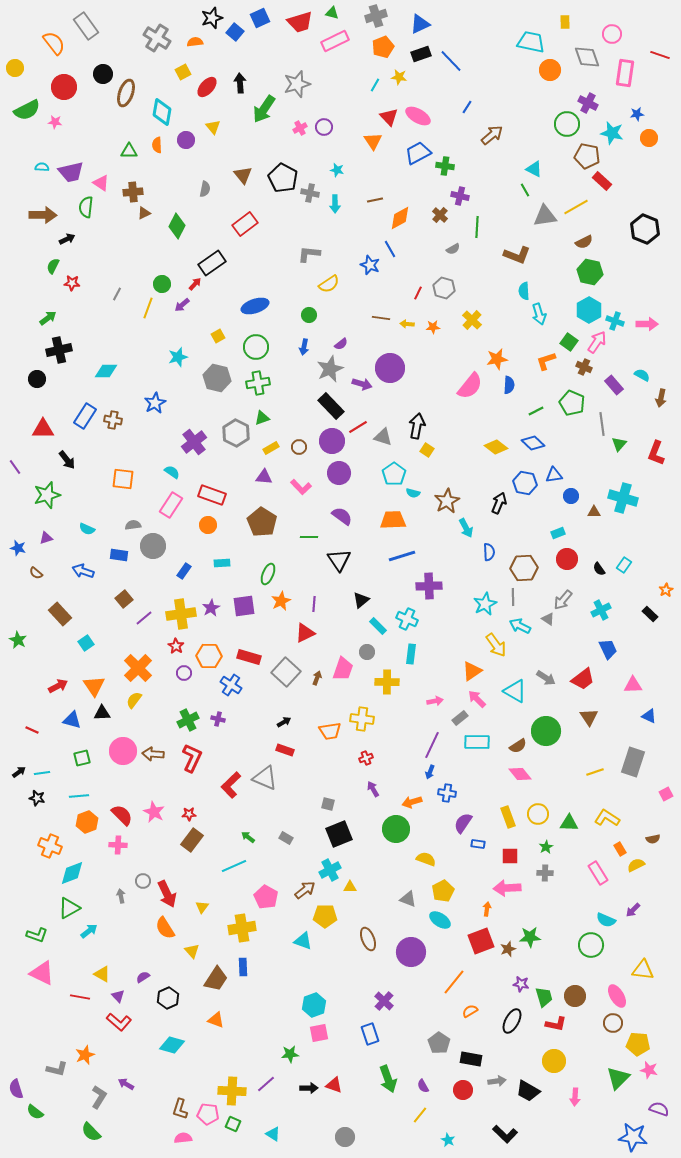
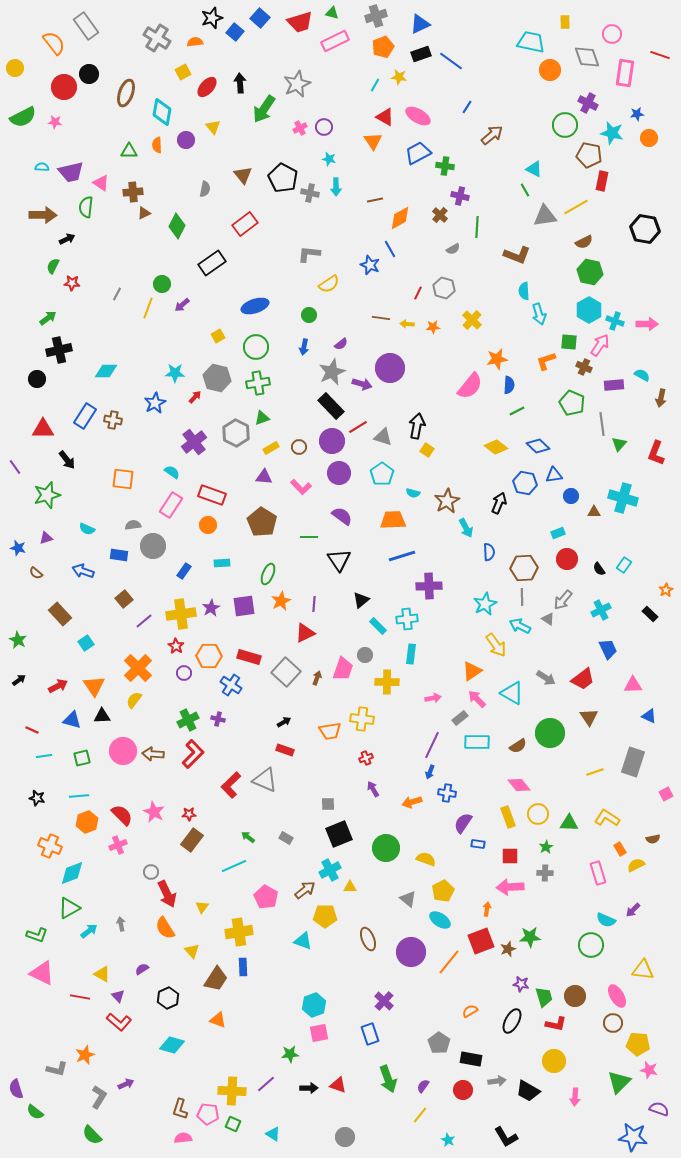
blue square at (260, 18): rotated 24 degrees counterclockwise
blue line at (451, 61): rotated 10 degrees counterclockwise
black circle at (103, 74): moved 14 px left
gray star at (297, 84): rotated 8 degrees counterclockwise
green semicircle at (27, 110): moved 4 px left, 7 px down
red triangle at (389, 117): moved 4 px left; rotated 18 degrees counterclockwise
green circle at (567, 124): moved 2 px left, 1 px down
brown pentagon at (587, 156): moved 2 px right, 1 px up
cyan star at (337, 170): moved 8 px left, 11 px up
red rectangle at (602, 181): rotated 60 degrees clockwise
cyan arrow at (335, 204): moved 1 px right, 17 px up
black hexagon at (645, 229): rotated 12 degrees counterclockwise
red arrow at (195, 284): moved 113 px down
green square at (569, 342): rotated 30 degrees counterclockwise
pink arrow at (597, 342): moved 3 px right, 3 px down
cyan star at (178, 357): moved 3 px left, 16 px down; rotated 18 degrees clockwise
gray star at (330, 369): moved 2 px right, 3 px down
purple rectangle at (614, 385): rotated 54 degrees counterclockwise
green line at (536, 411): moved 19 px left
blue diamond at (533, 443): moved 5 px right, 3 px down
cyan pentagon at (394, 474): moved 12 px left
gray line at (513, 597): moved 9 px right
purple line at (144, 618): moved 3 px down
cyan cross at (407, 619): rotated 30 degrees counterclockwise
gray circle at (367, 652): moved 2 px left, 3 px down
cyan triangle at (515, 691): moved 3 px left, 2 px down
pink arrow at (435, 701): moved 2 px left, 3 px up
black triangle at (102, 713): moved 3 px down
green circle at (546, 731): moved 4 px right, 2 px down
red L-shape at (192, 758): moved 1 px right, 4 px up; rotated 20 degrees clockwise
black arrow at (19, 772): moved 92 px up
cyan line at (42, 773): moved 2 px right, 17 px up
pink diamond at (520, 774): moved 1 px left, 11 px down
gray triangle at (265, 778): moved 2 px down
gray square at (328, 804): rotated 16 degrees counterclockwise
green circle at (396, 829): moved 10 px left, 19 px down
pink cross at (118, 845): rotated 24 degrees counterclockwise
pink rectangle at (598, 873): rotated 15 degrees clockwise
gray circle at (143, 881): moved 8 px right, 9 px up
pink arrow at (507, 888): moved 3 px right, 1 px up
gray arrow at (121, 896): moved 28 px down
gray triangle at (408, 899): rotated 18 degrees clockwise
yellow cross at (242, 928): moved 3 px left, 4 px down
purple semicircle at (143, 977): moved 1 px left, 8 px up
orange line at (454, 982): moved 5 px left, 20 px up
orange triangle at (216, 1020): moved 2 px right
green triangle at (618, 1078): moved 1 px right, 4 px down
purple arrow at (126, 1084): rotated 126 degrees clockwise
red triangle at (334, 1085): moved 4 px right
purple semicircle at (423, 1086): rotated 64 degrees clockwise
green semicircle at (91, 1132): moved 1 px right, 3 px down
black L-shape at (505, 1134): moved 1 px right, 3 px down; rotated 15 degrees clockwise
